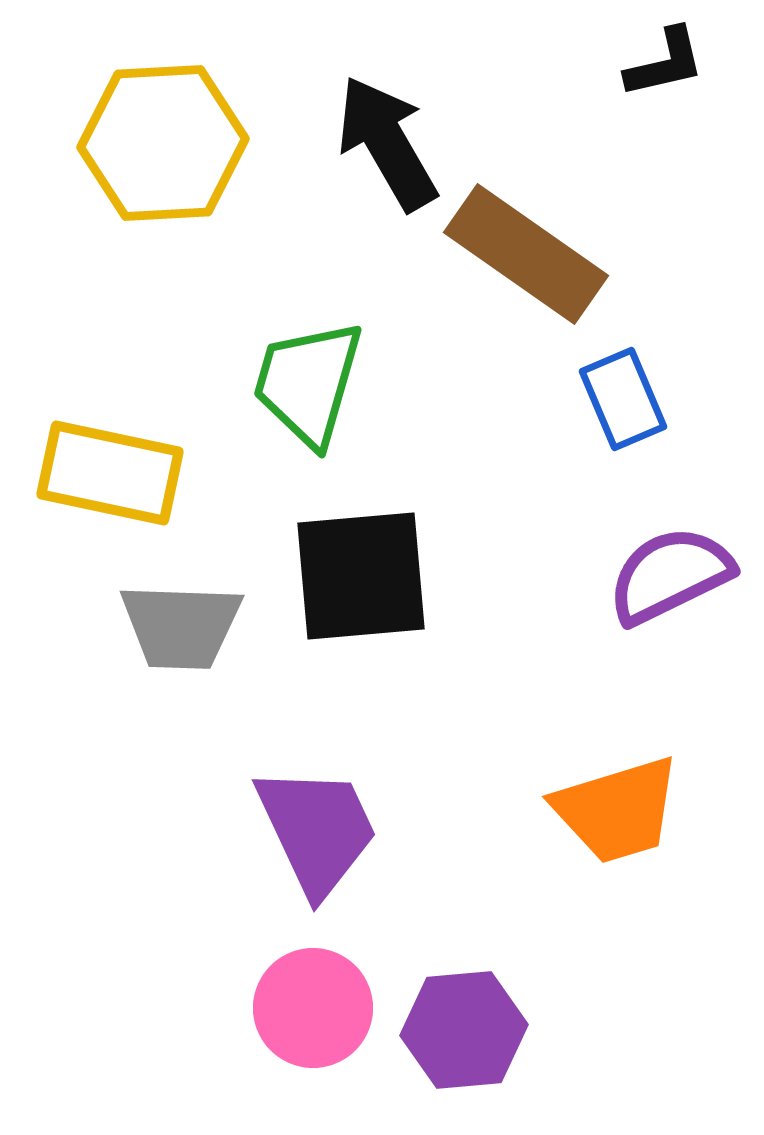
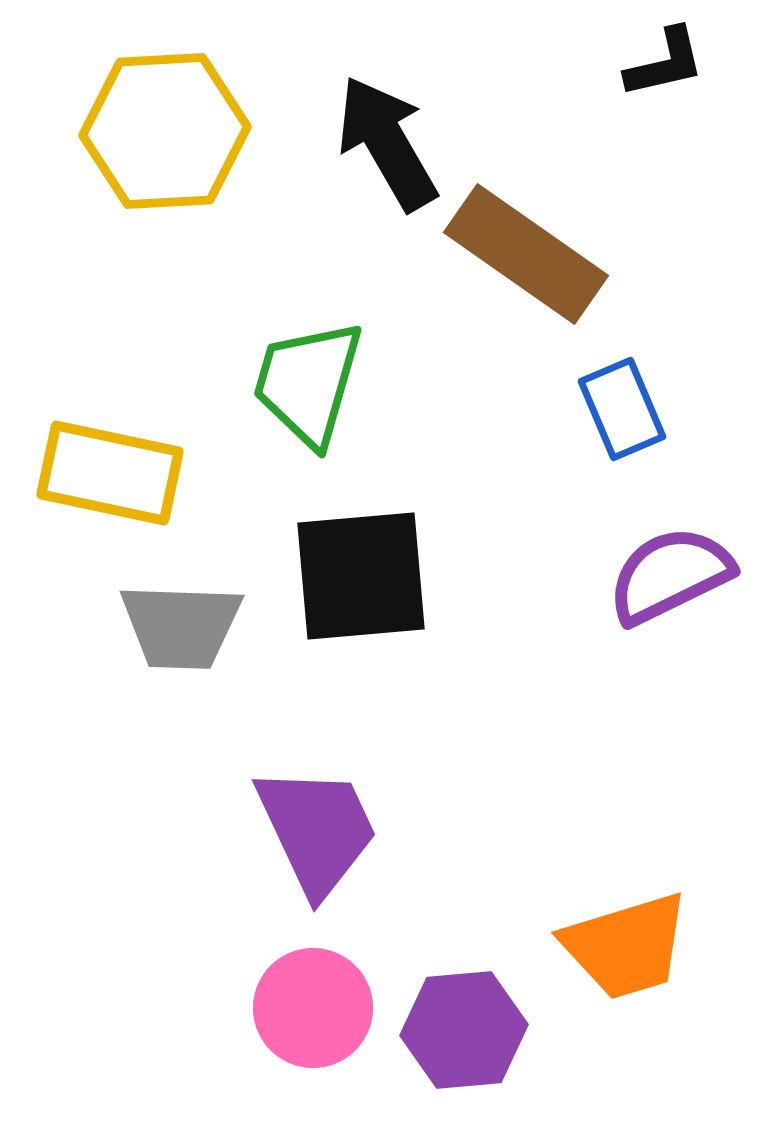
yellow hexagon: moved 2 px right, 12 px up
blue rectangle: moved 1 px left, 10 px down
orange trapezoid: moved 9 px right, 136 px down
